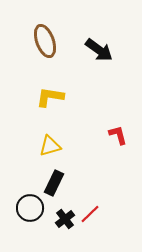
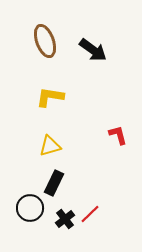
black arrow: moved 6 px left
